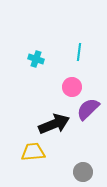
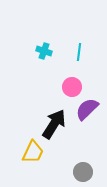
cyan cross: moved 8 px right, 8 px up
purple semicircle: moved 1 px left
black arrow: rotated 36 degrees counterclockwise
yellow trapezoid: rotated 120 degrees clockwise
